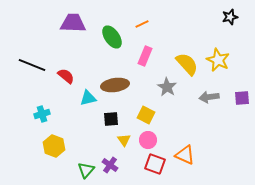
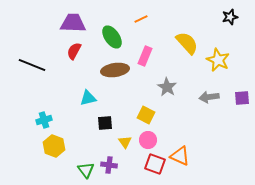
orange line: moved 1 px left, 5 px up
yellow semicircle: moved 21 px up
red semicircle: moved 8 px right, 25 px up; rotated 102 degrees counterclockwise
brown ellipse: moved 15 px up
cyan cross: moved 2 px right, 6 px down
black square: moved 6 px left, 4 px down
yellow triangle: moved 1 px right, 2 px down
orange triangle: moved 5 px left, 1 px down
purple cross: moved 1 px left; rotated 28 degrees counterclockwise
green triangle: rotated 18 degrees counterclockwise
